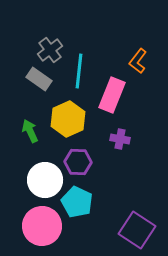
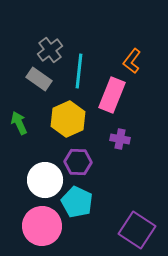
orange L-shape: moved 6 px left
green arrow: moved 11 px left, 8 px up
